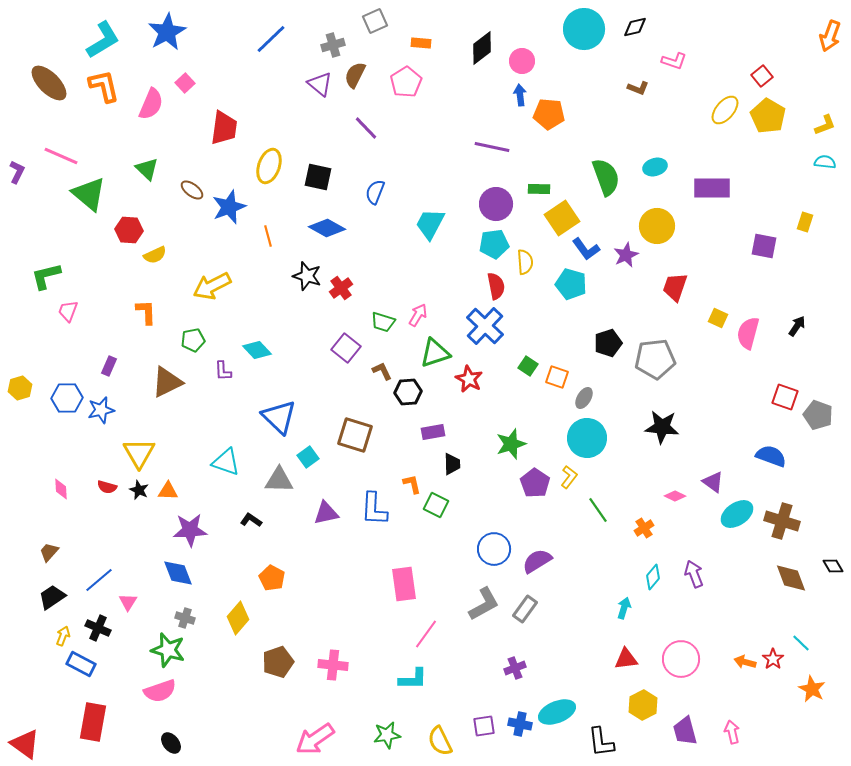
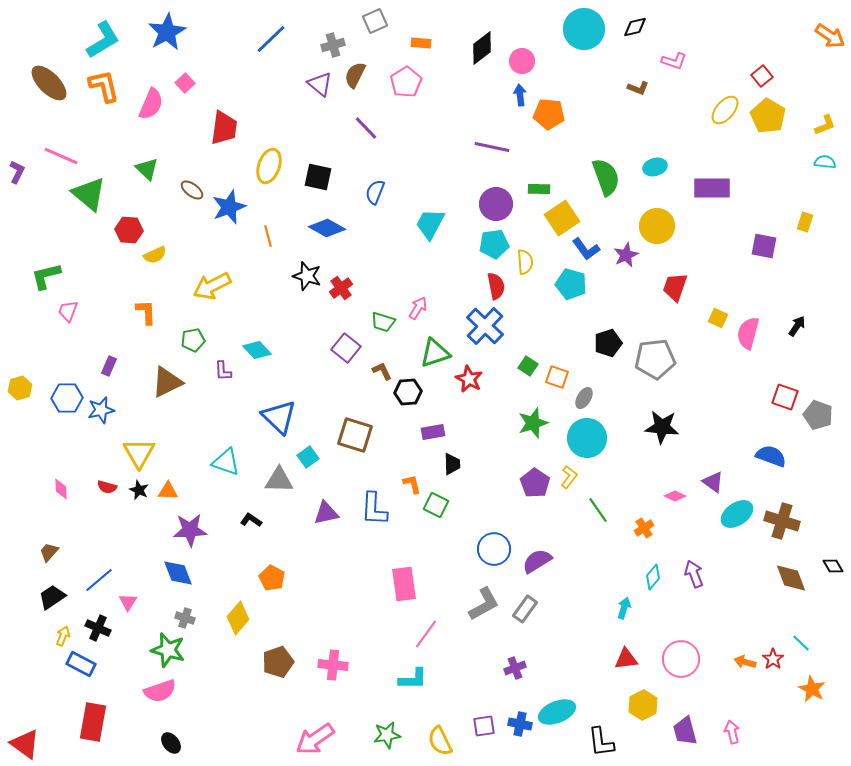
orange arrow at (830, 36): rotated 76 degrees counterclockwise
pink arrow at (418, 315): moved 7 px up
green star at (511, 444): moved 22 px right, 21 px up
